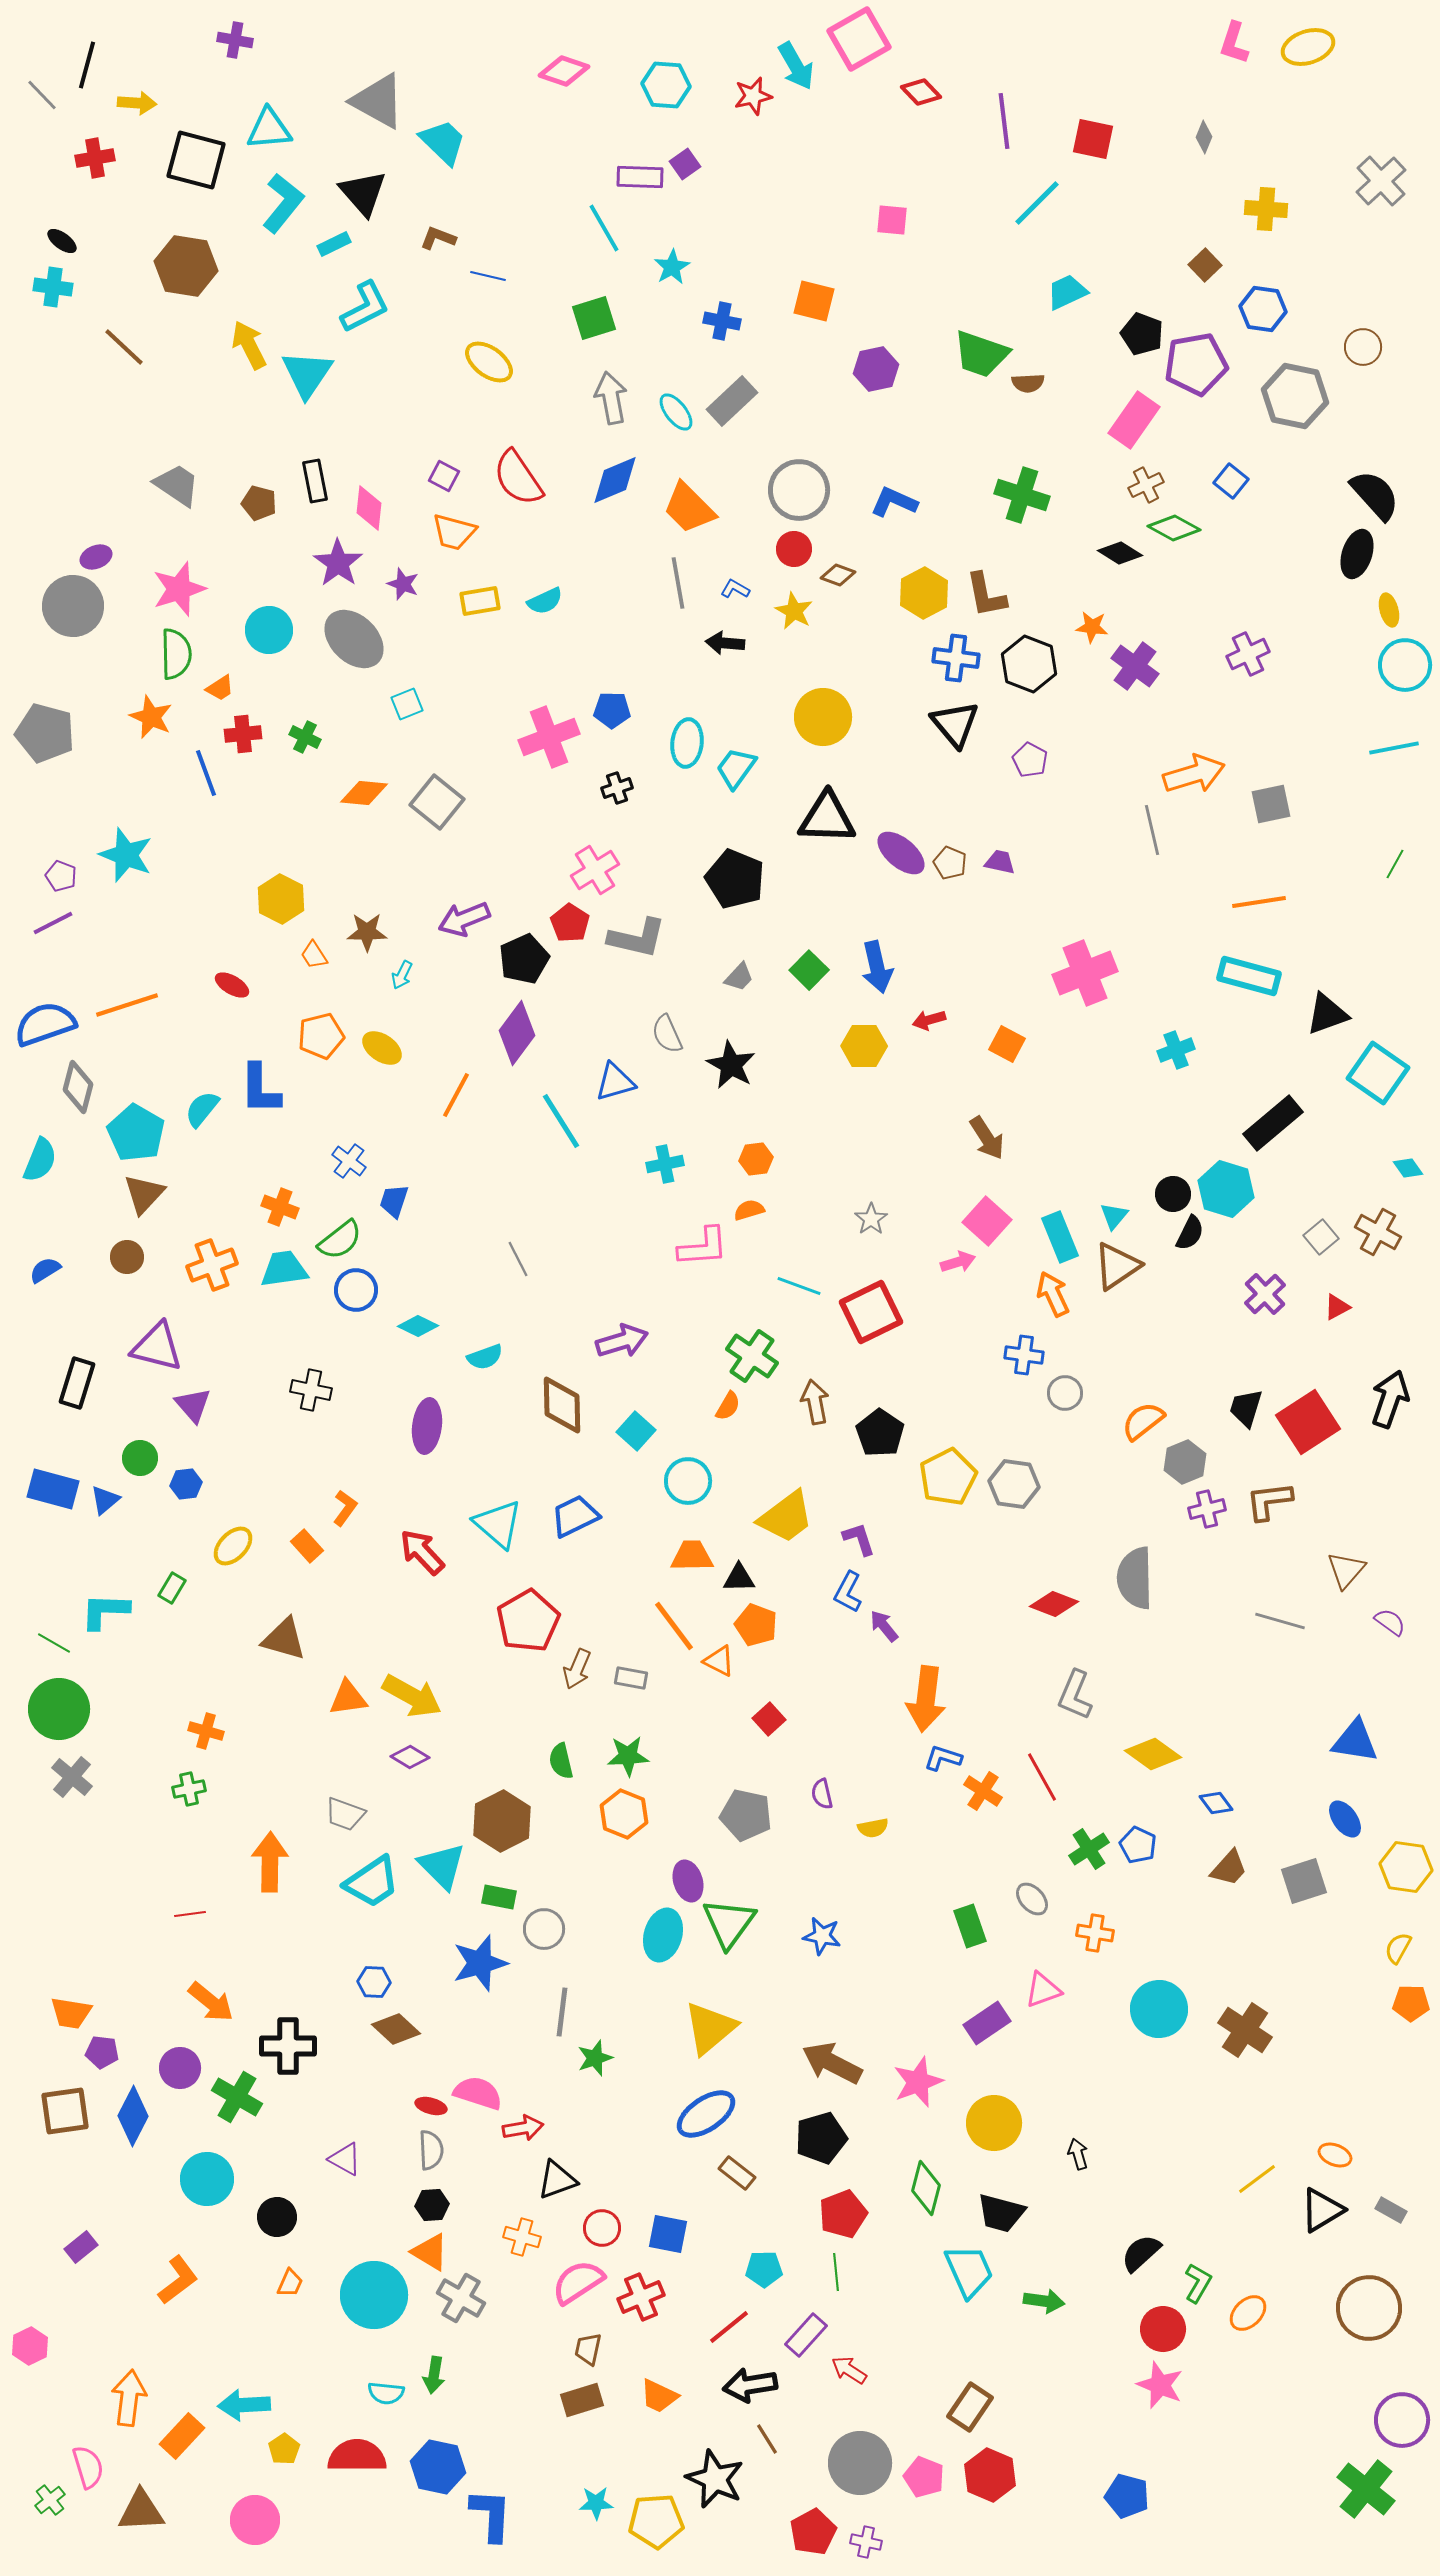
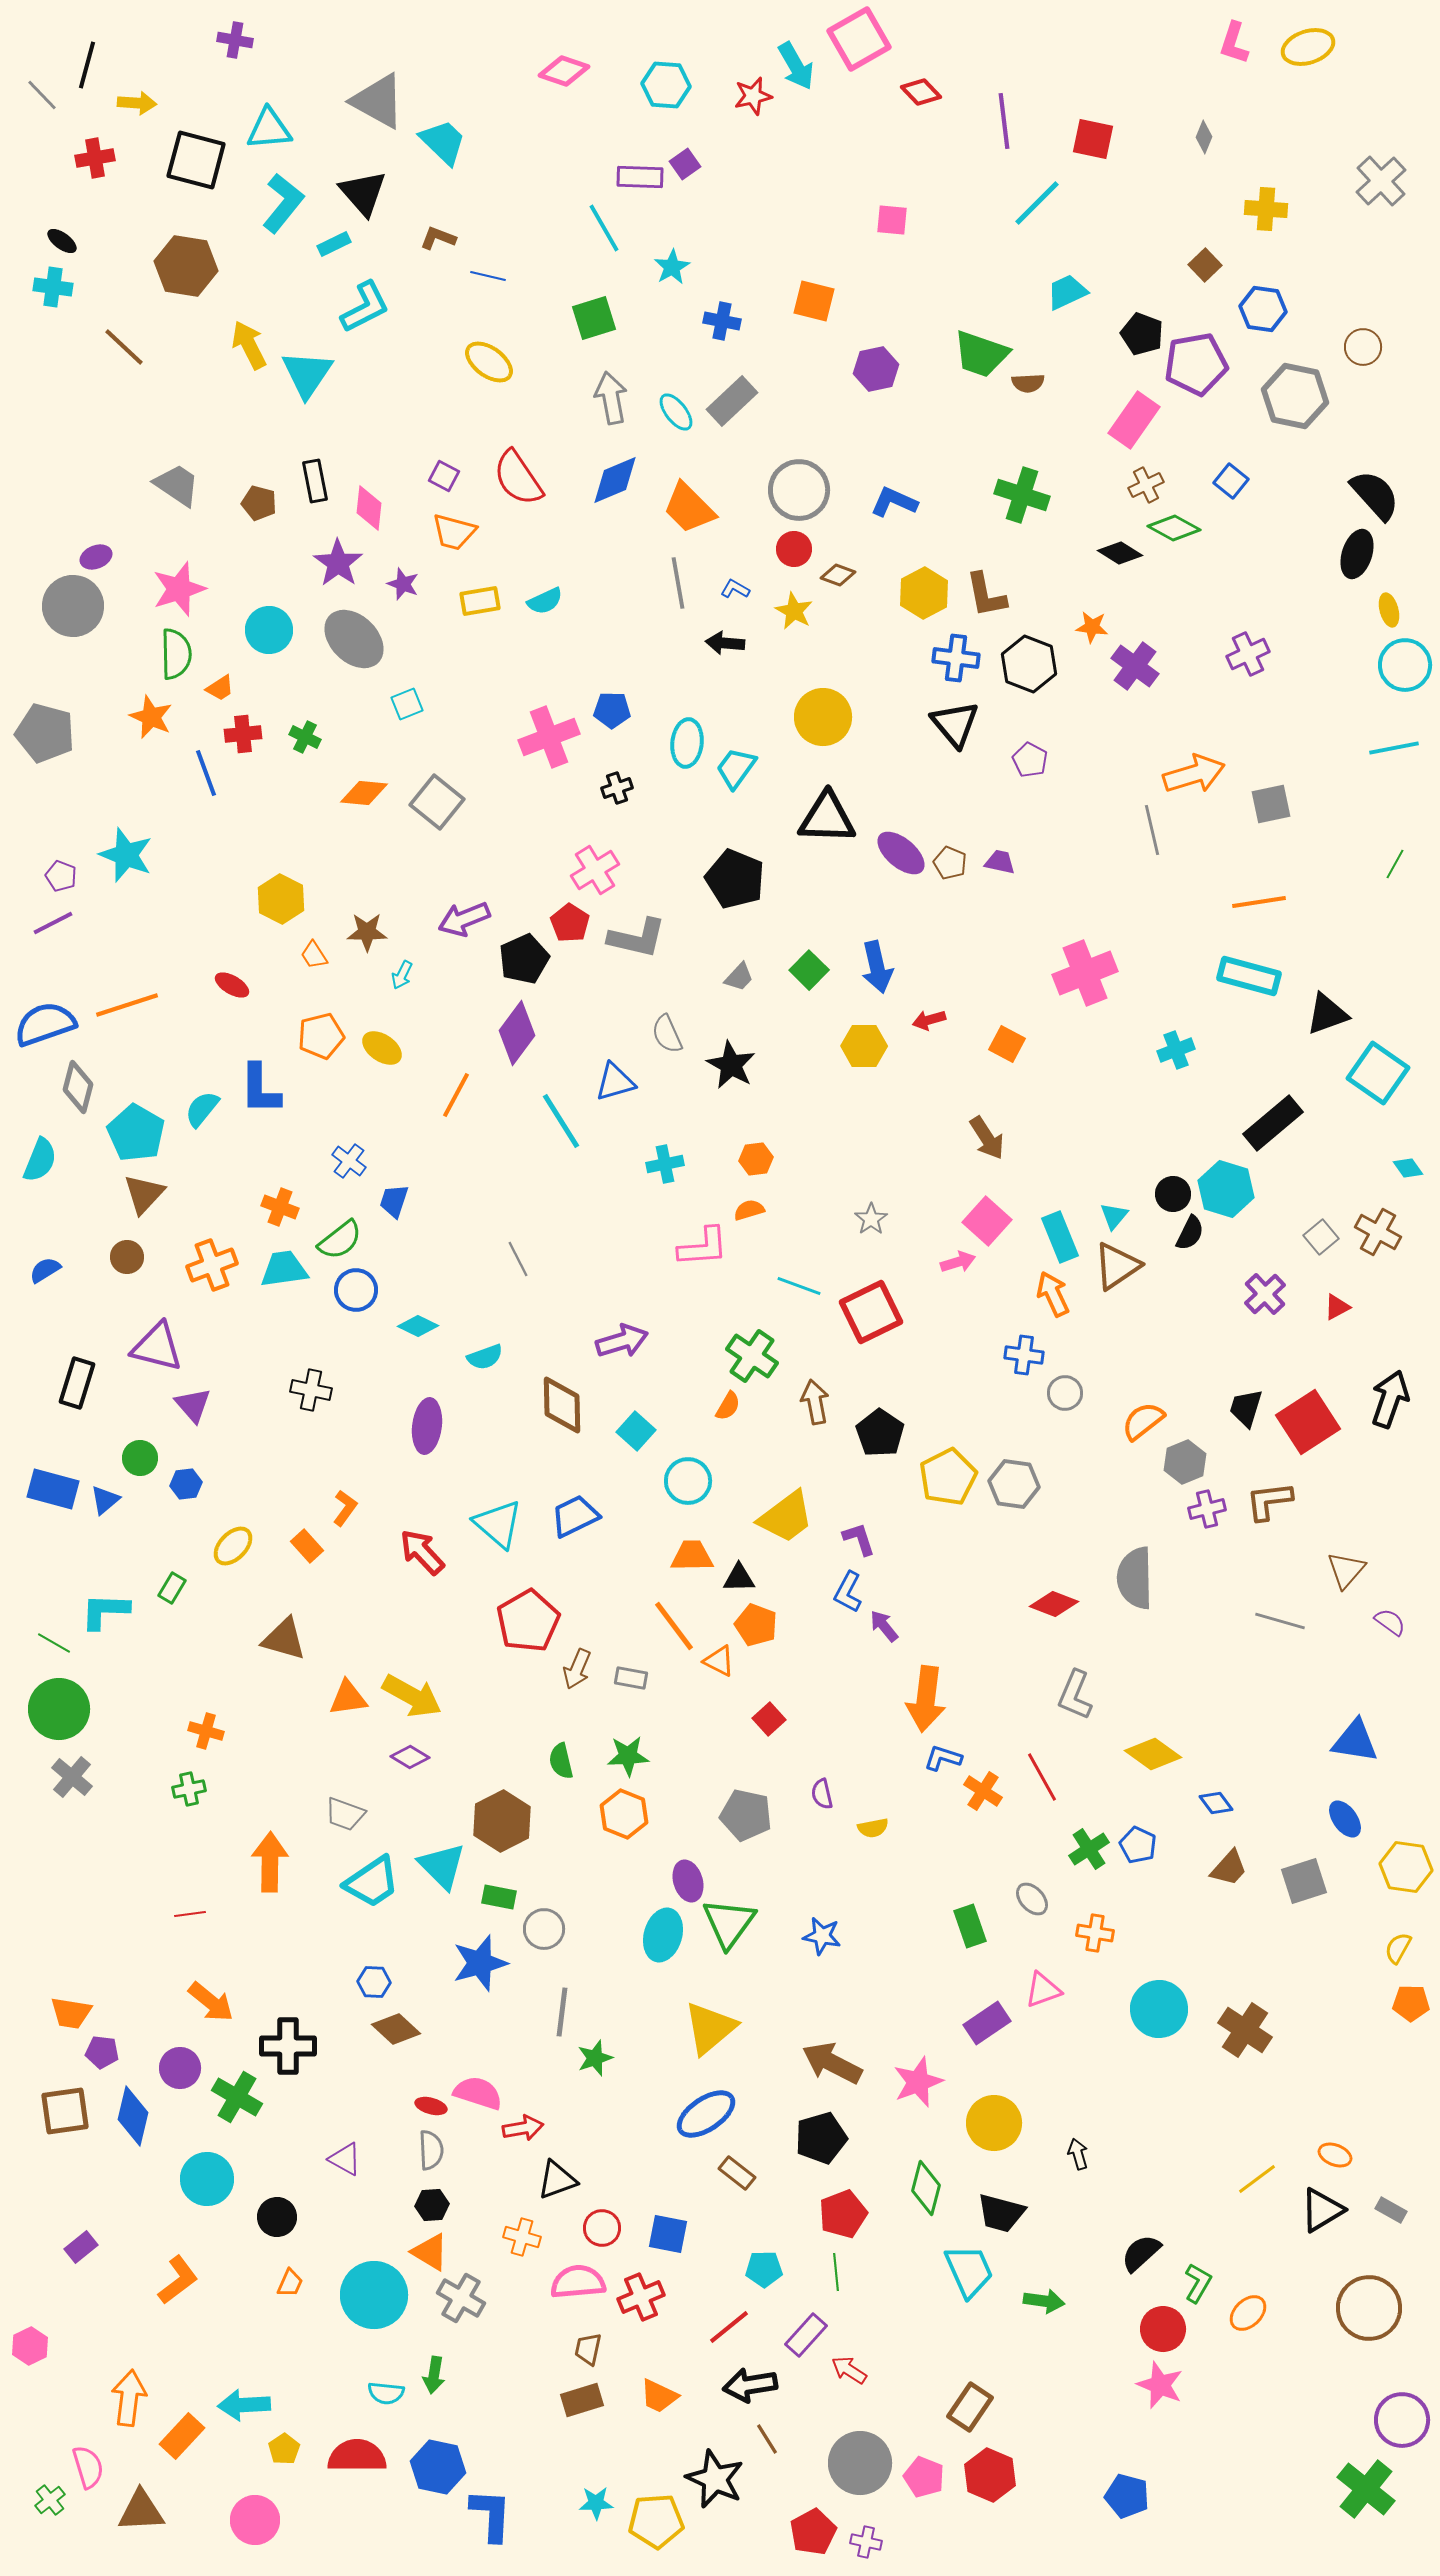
blue diamond at (133, 2116): rotated 14 degrees counterclockwise
pink semicircle at (578, 2282): rotated 28 degrees clockwise
